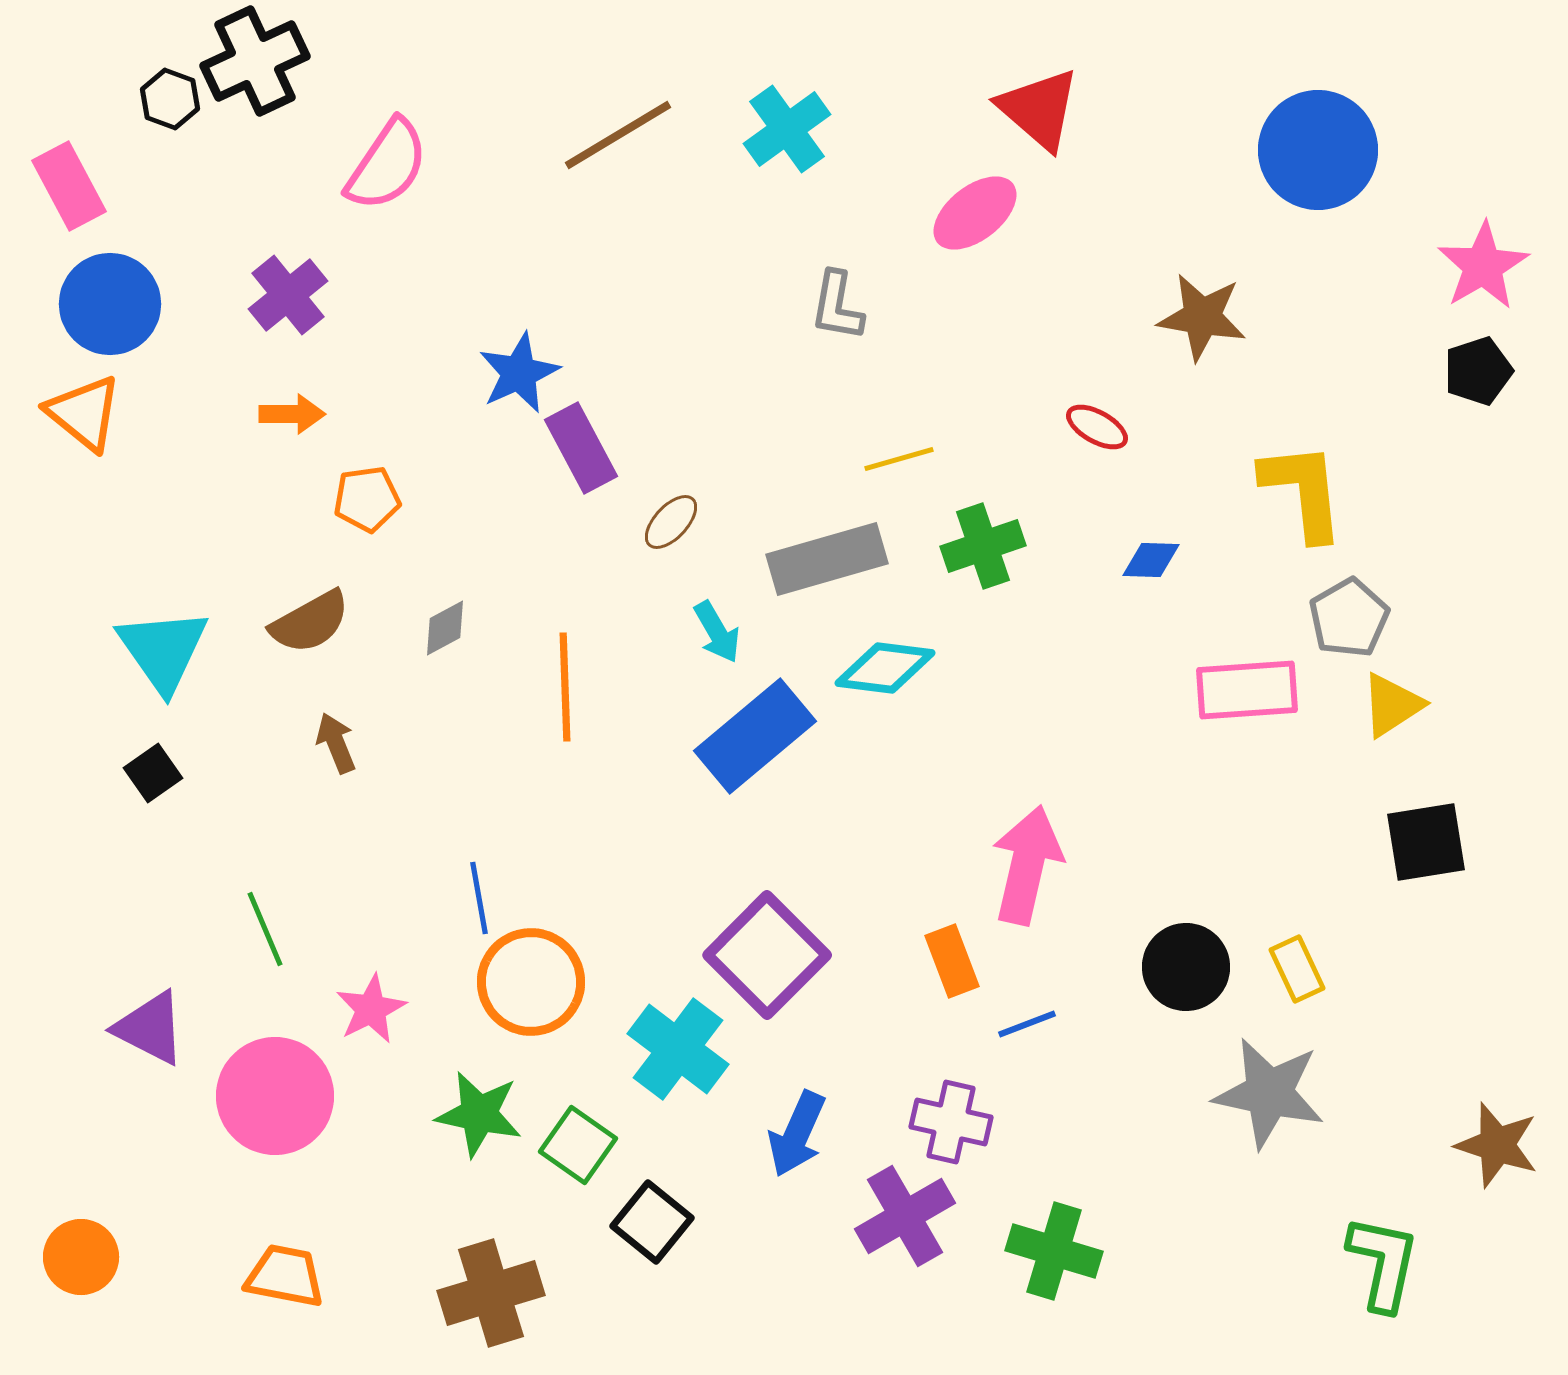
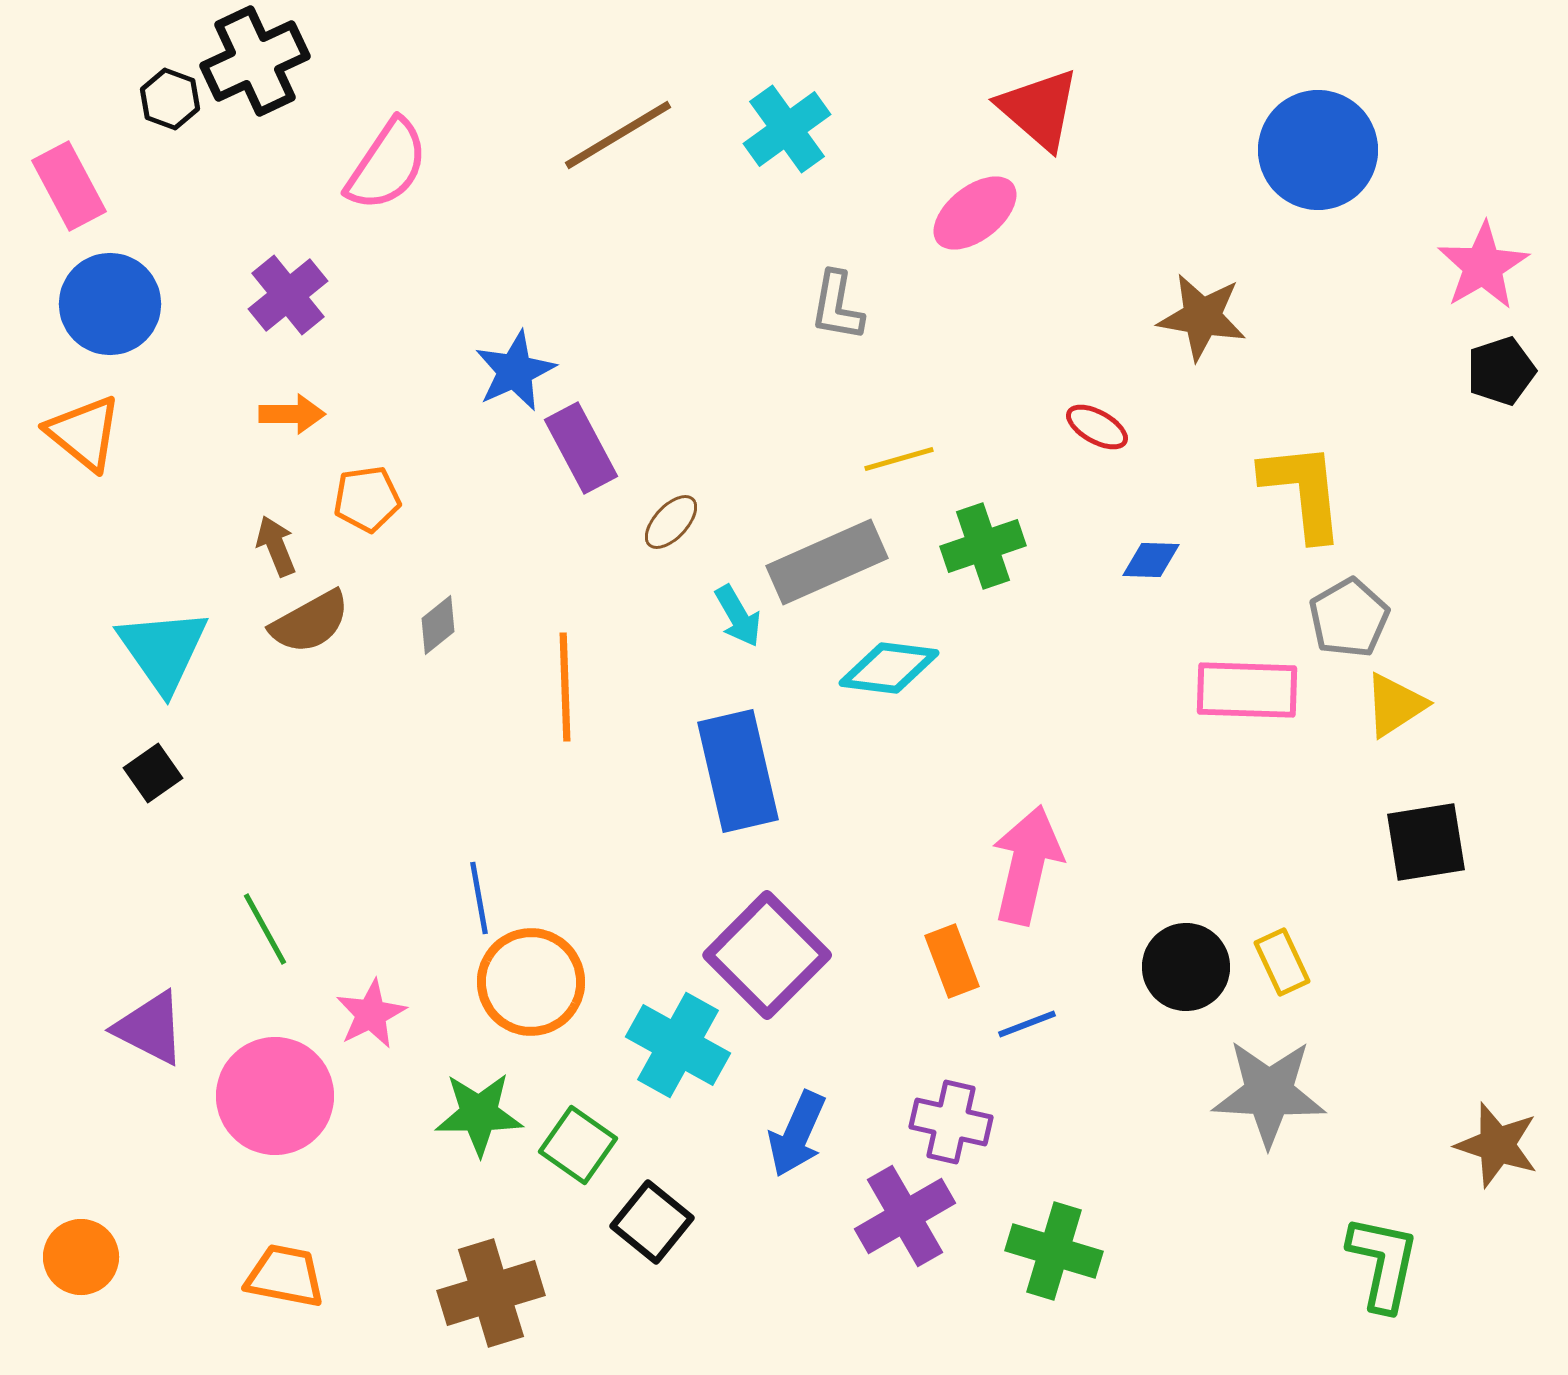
black pentagon at (1478, 371): moved 23 px right
blue star at (519, 373): moved 4 px left, 2 px up
orange triangle at (84, 413): moved 20 px down
gray rectangle at (827, 559): moved 3 px down; rotated 8 degrees counterclockwise
gray diamond at (445, 628): moved 7 px left, 3 px up; rotated 10 degrees counterclockwise
cyan arrow at (717, 632): moved 21 px right, 16 px up
cyan diamond at (885, 668): moved 4 px right
pink rectangle at (1247, 690): rotated 6 degrees clockwise
yellow triangle at (1392, 705): moved 3 px right
blue rectangle at (755, 736): moved 17 px left, 35 px down; rotated 63 degrees counterclockwise
brown arrow at (336, 743): moved 60 px left, 197 px up
green line at (265, 929): rotated 6 degrees counterclockwise
yellow rectangle at (1297, 969): moved 15 px left, 7 px up
pink star at (371, 1009): moved 5 px down
cyan cross at (678, 1049): moved 4 px up; rotated 8 degrees counterclockwise
gray star at (1269, 1093): rotated 9 degrees counterclockwise
green star at (479, 1114): rotated 12 degrees counterclockwise
